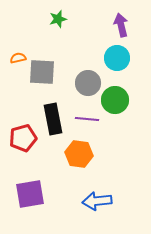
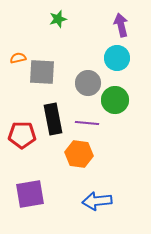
purple line: moved 4 px down
red pentagon: moved 1 px left, 3 px up; rotated 16 degrees clockwise
